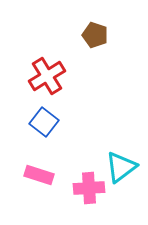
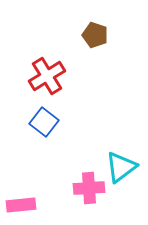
pink rectangle: moved 18 px left, 30 px down; rotated 24 degrees counterclockwise
